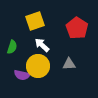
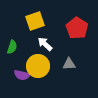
white arrow: moved 3 px right, 1 px up
